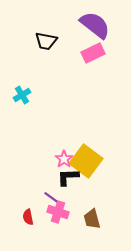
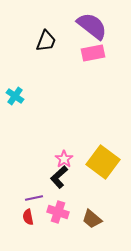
purple semicircle: moved 3 px left, 1 px down
black trapezoid: rotated 80 degrees counterclockwise
pink rectangle: rotated 15 degrees clockwise
cyan cross: moved 7 px left, 1 px down; rotated 24 degrees counterclockwise
yellow square: moved 17 px right, 1 px down
black L-shape: moved 9 px left; rotated 40 degrees counterclockwise
purple line: moved 18 px left; rotated 48 degrees counterclockwise
brown trapezoid: rotated 35 degrees counterclockwise
